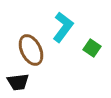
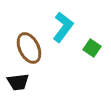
brown ellipse: moved 2 px left, 2 px up
